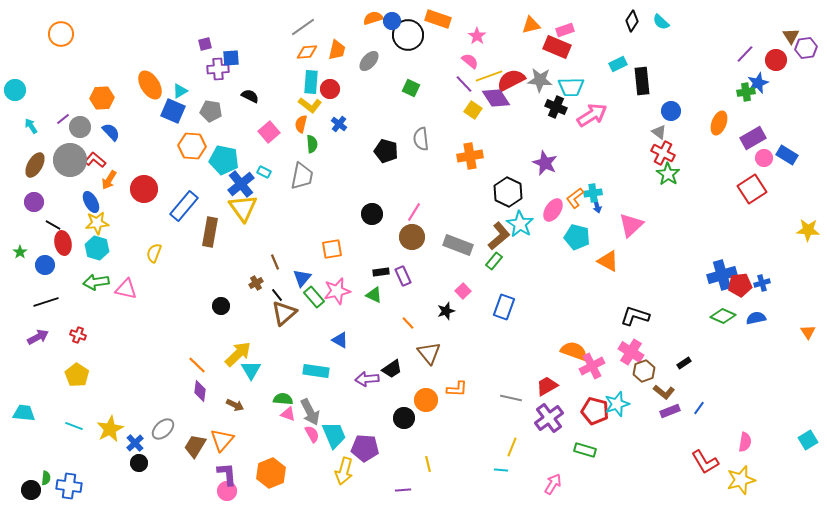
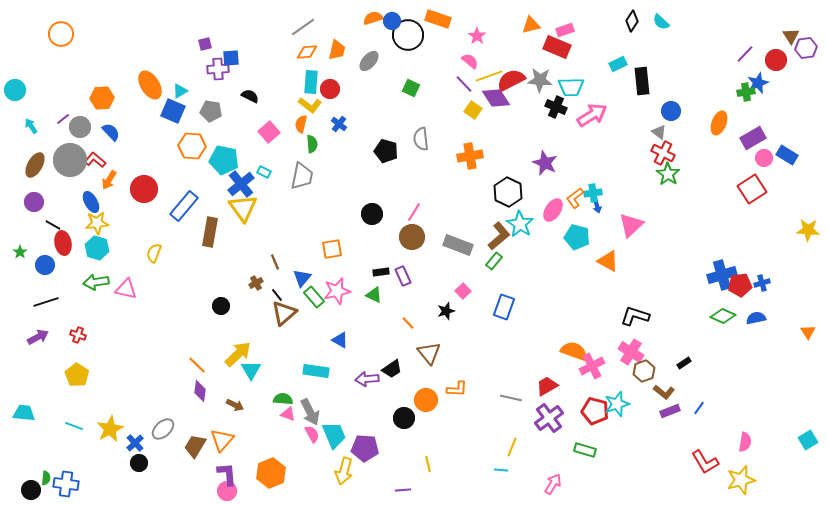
blue cross at (69, 486): moved 3 px left, 2 px up
